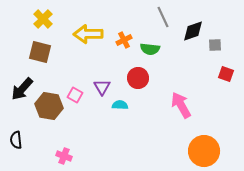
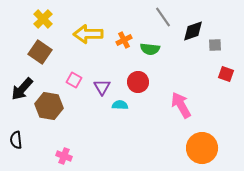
gray line: rotated 10 degrees counterclockwise
brown square: rotated 20 degrees clockwise
red circle: moved 4 px down
pink square: moved 1 px left, 15 px up
orange circle: moved 2 px left, 3 px up
